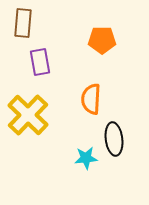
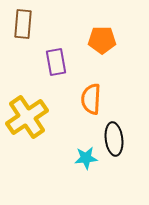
brown rectangle: moved 1 px down
purple rectangle: moved 16 px right
yellow cross: moved 1 px left, 2 px down; rotated 12 degrees clockwise
